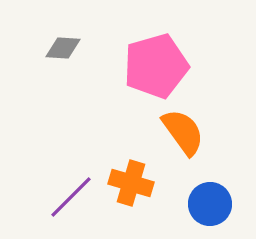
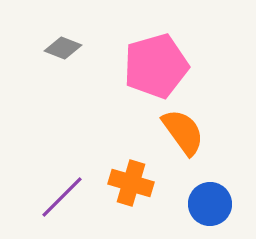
gray diamond: rotated 18 degrees clockwise
purple line: moved 9 px left
